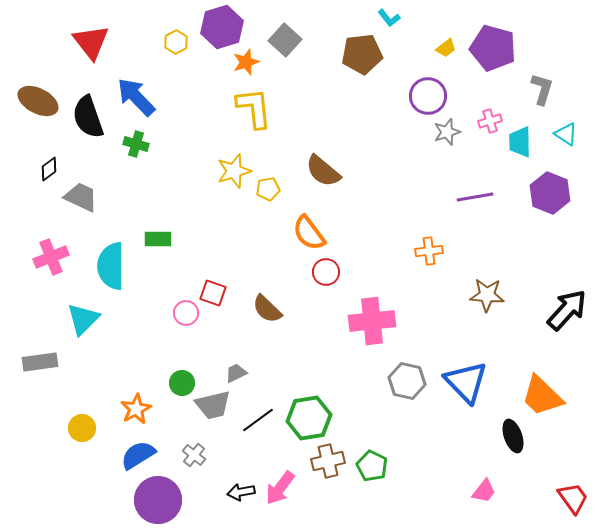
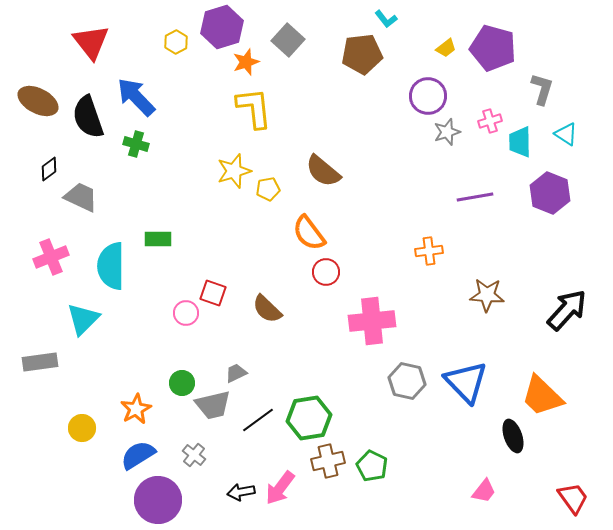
cyan L-shape at (389, 18): moved 3 px left, 1 px down
gray square at (285, 40): moved 3 px right
